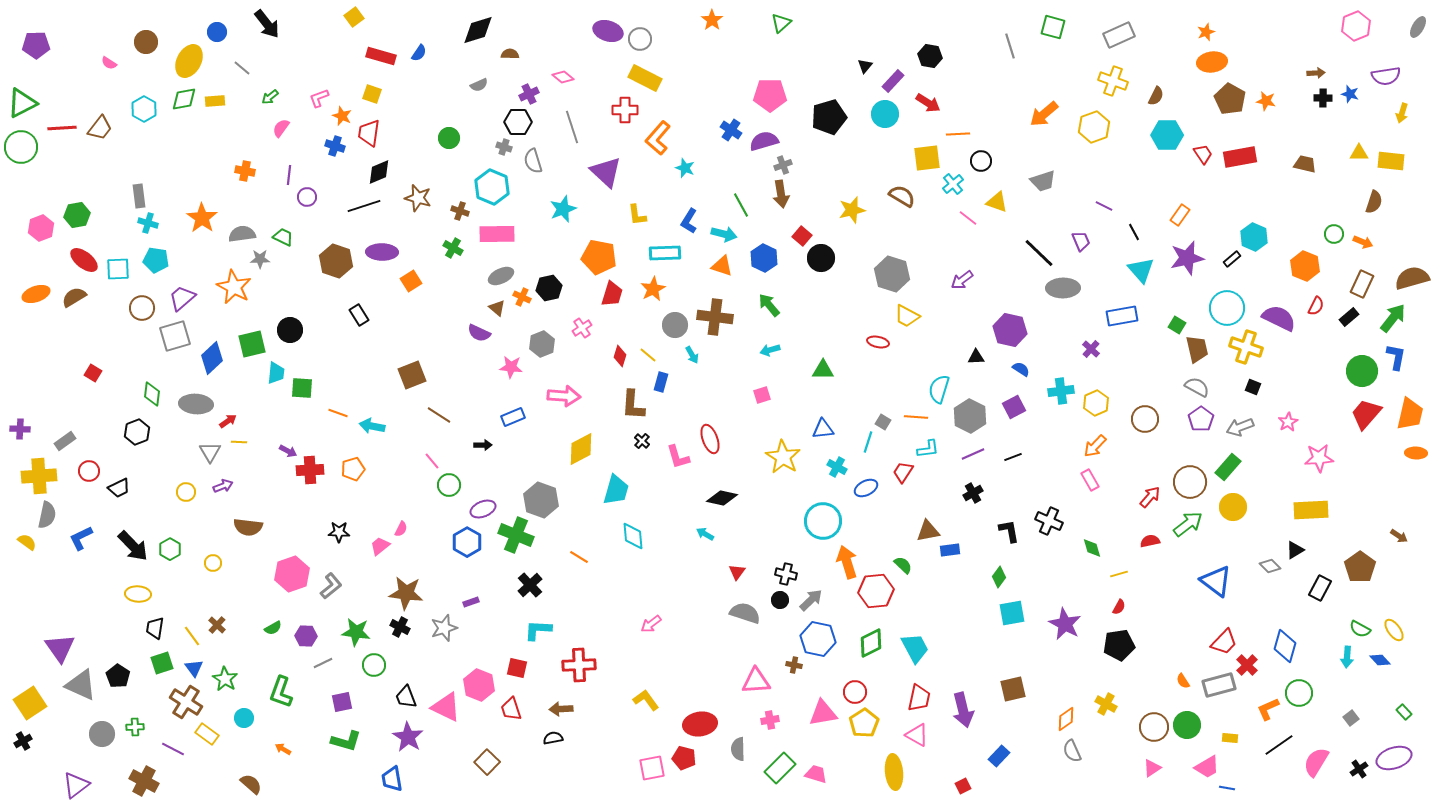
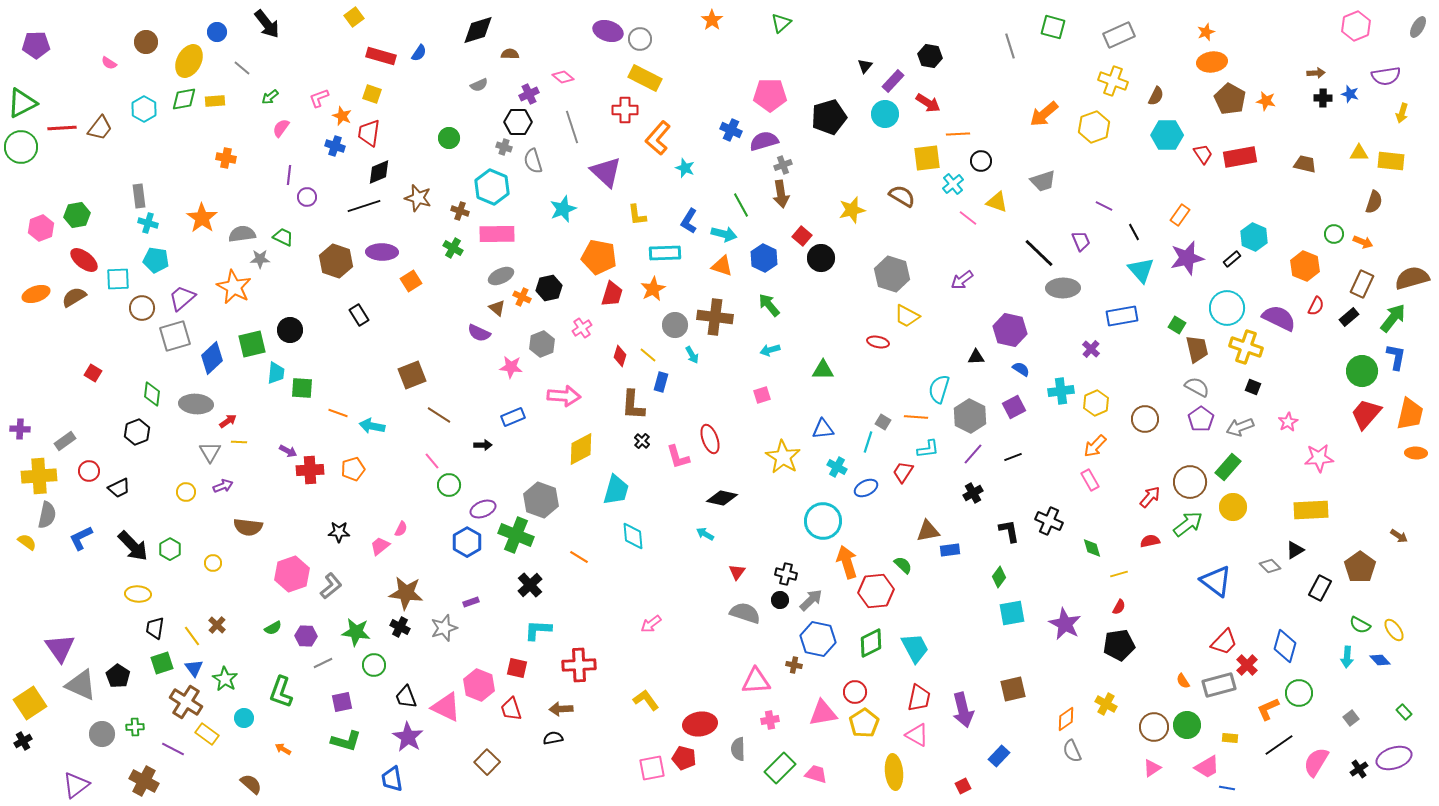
blue cross at (731, 130): rotated 10 degrees counterclockwise
orange cross at (245, 171): moved 19 px left, 13 px up
cyan square at (118, 269): moved 10 px down
purple line at (973, 454): rotated 25 degrees counterclockwise
green semicircle at (1360, 629): moved 4 px up
